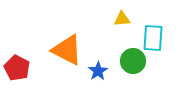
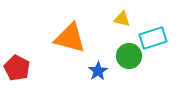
yellow triangle: rotated 18 degrees clockwise
cyan rectangle: rotated 68 degrees clockwise
orange triangle: moved 3 px right, 12 px up; rotated 12 degrees counterclockwise
green circle: moved 4 px left, 5 px up
